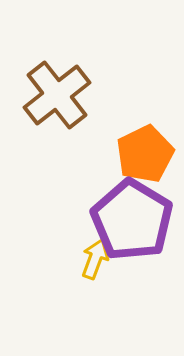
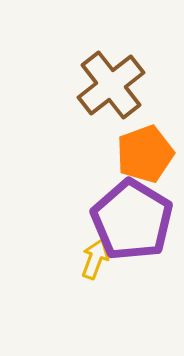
brown cross: moved 54 px right, 10 px up
orange pentagon: rotated 6 degrees clockwise
